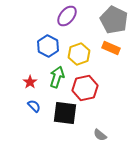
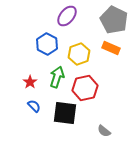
blue hexagon: moved 1 px left, 2 px up
gray semicircle: moved 4 px right, 4 px up
